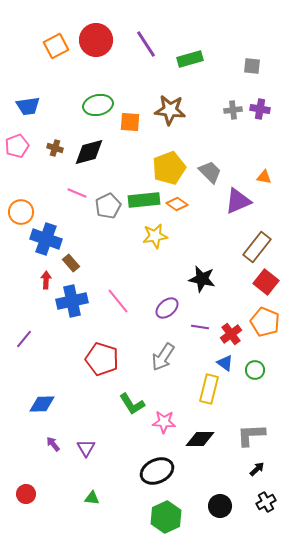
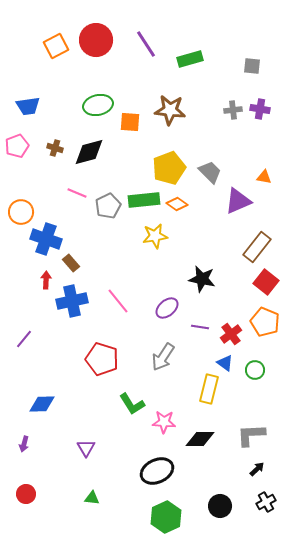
purple arrow at (53, 444): moved 29 px left; rotated 126 degrees counterclockwise
